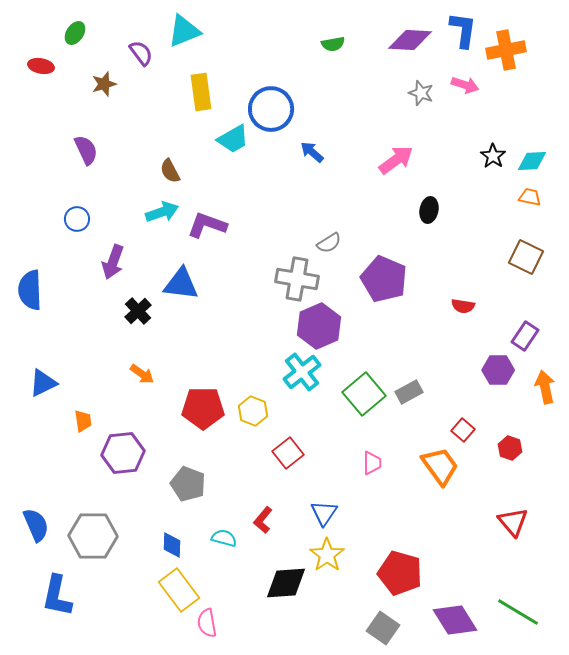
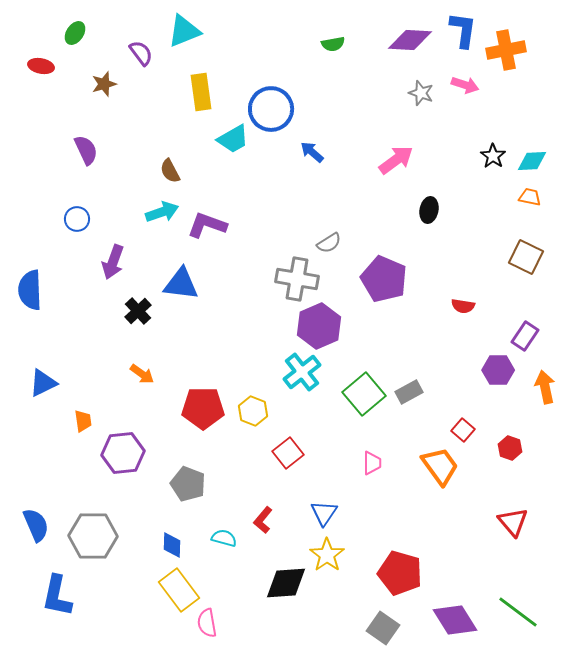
green line at (518, 612): rotated 6 degrees clockwise
